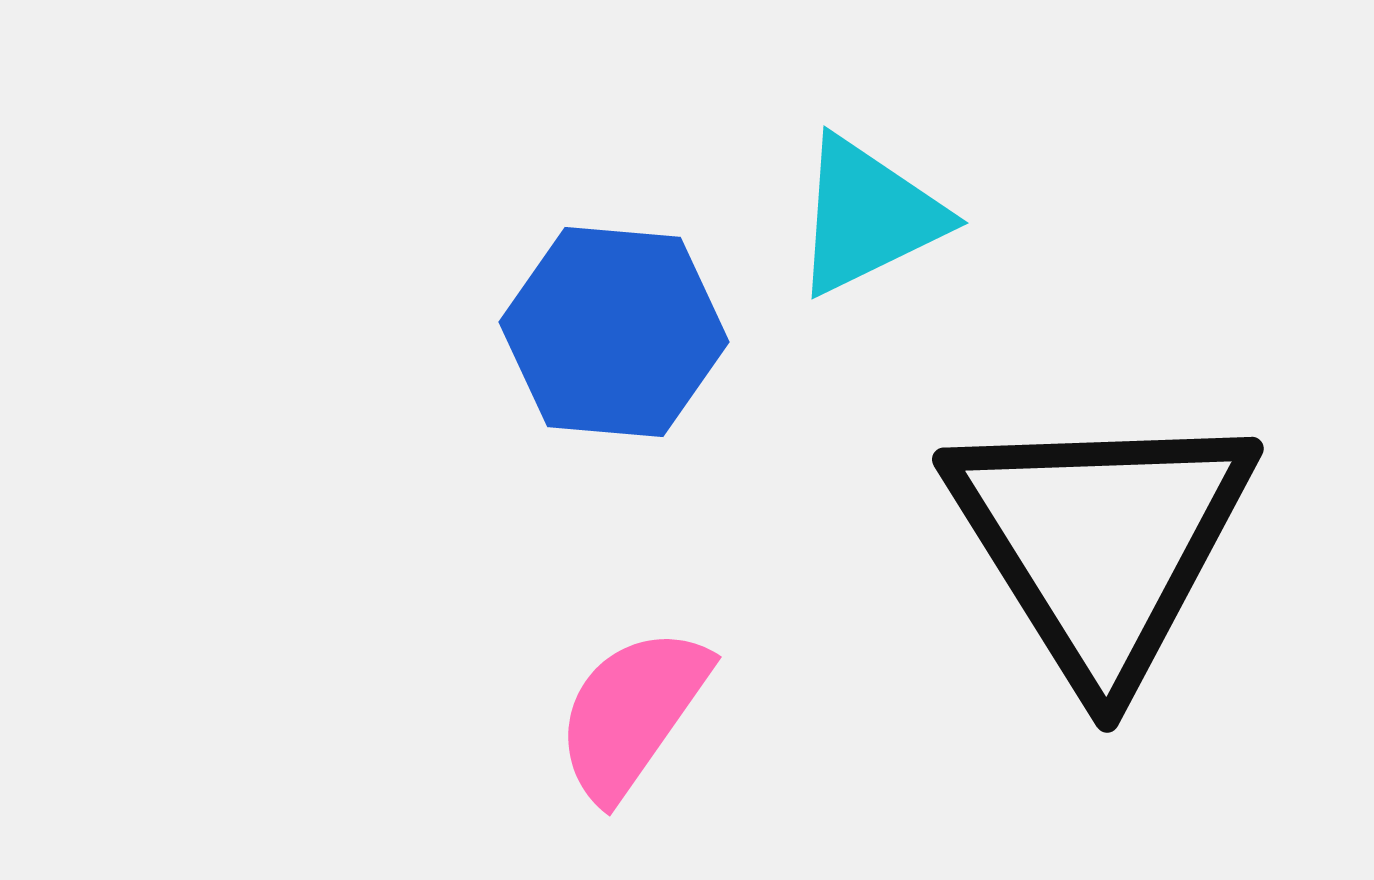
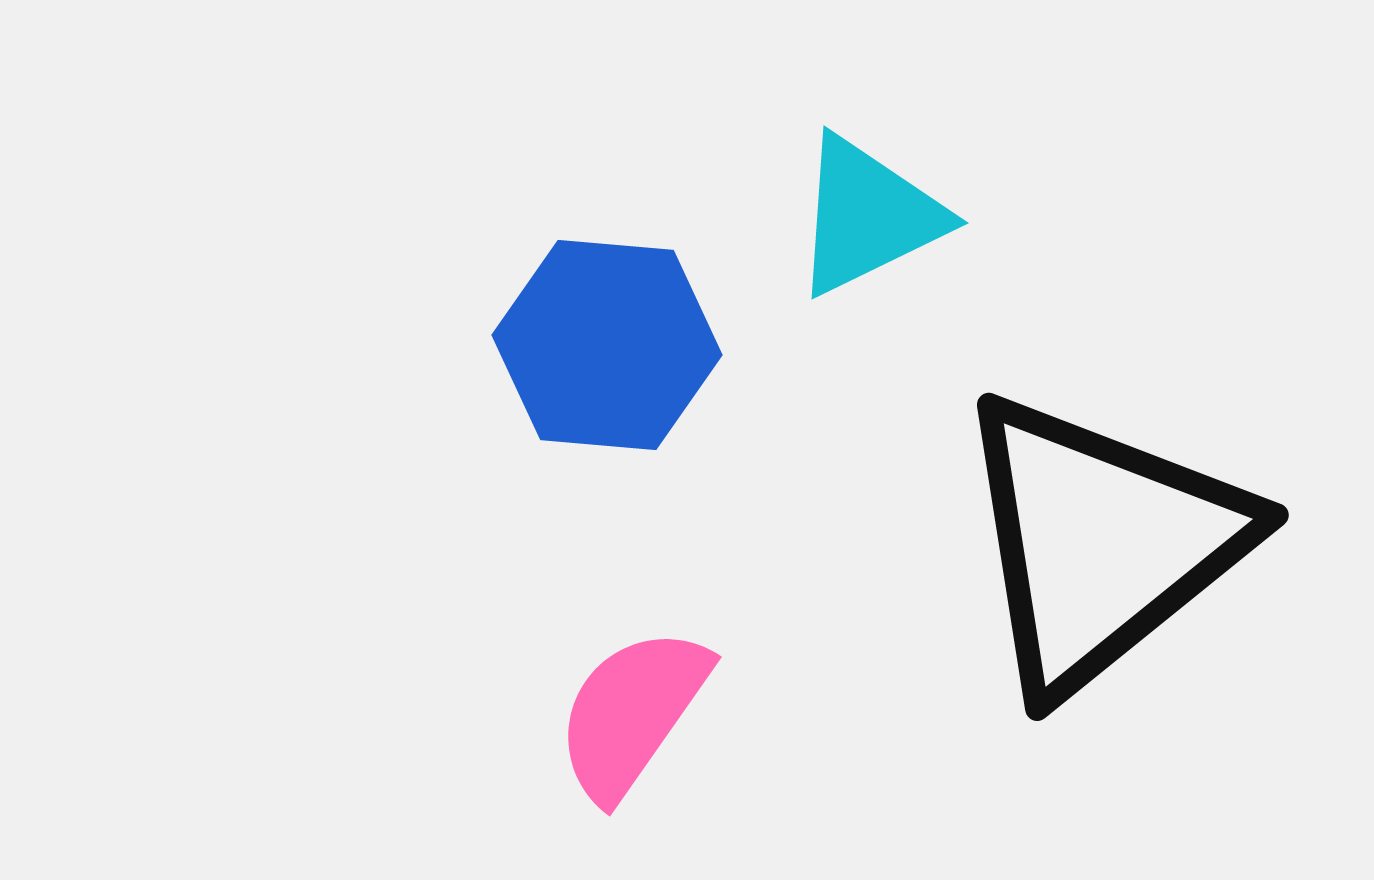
blue hexagon: moved 7 px left, 13 px down
black triangle: rotated 23 degrees clockwise
